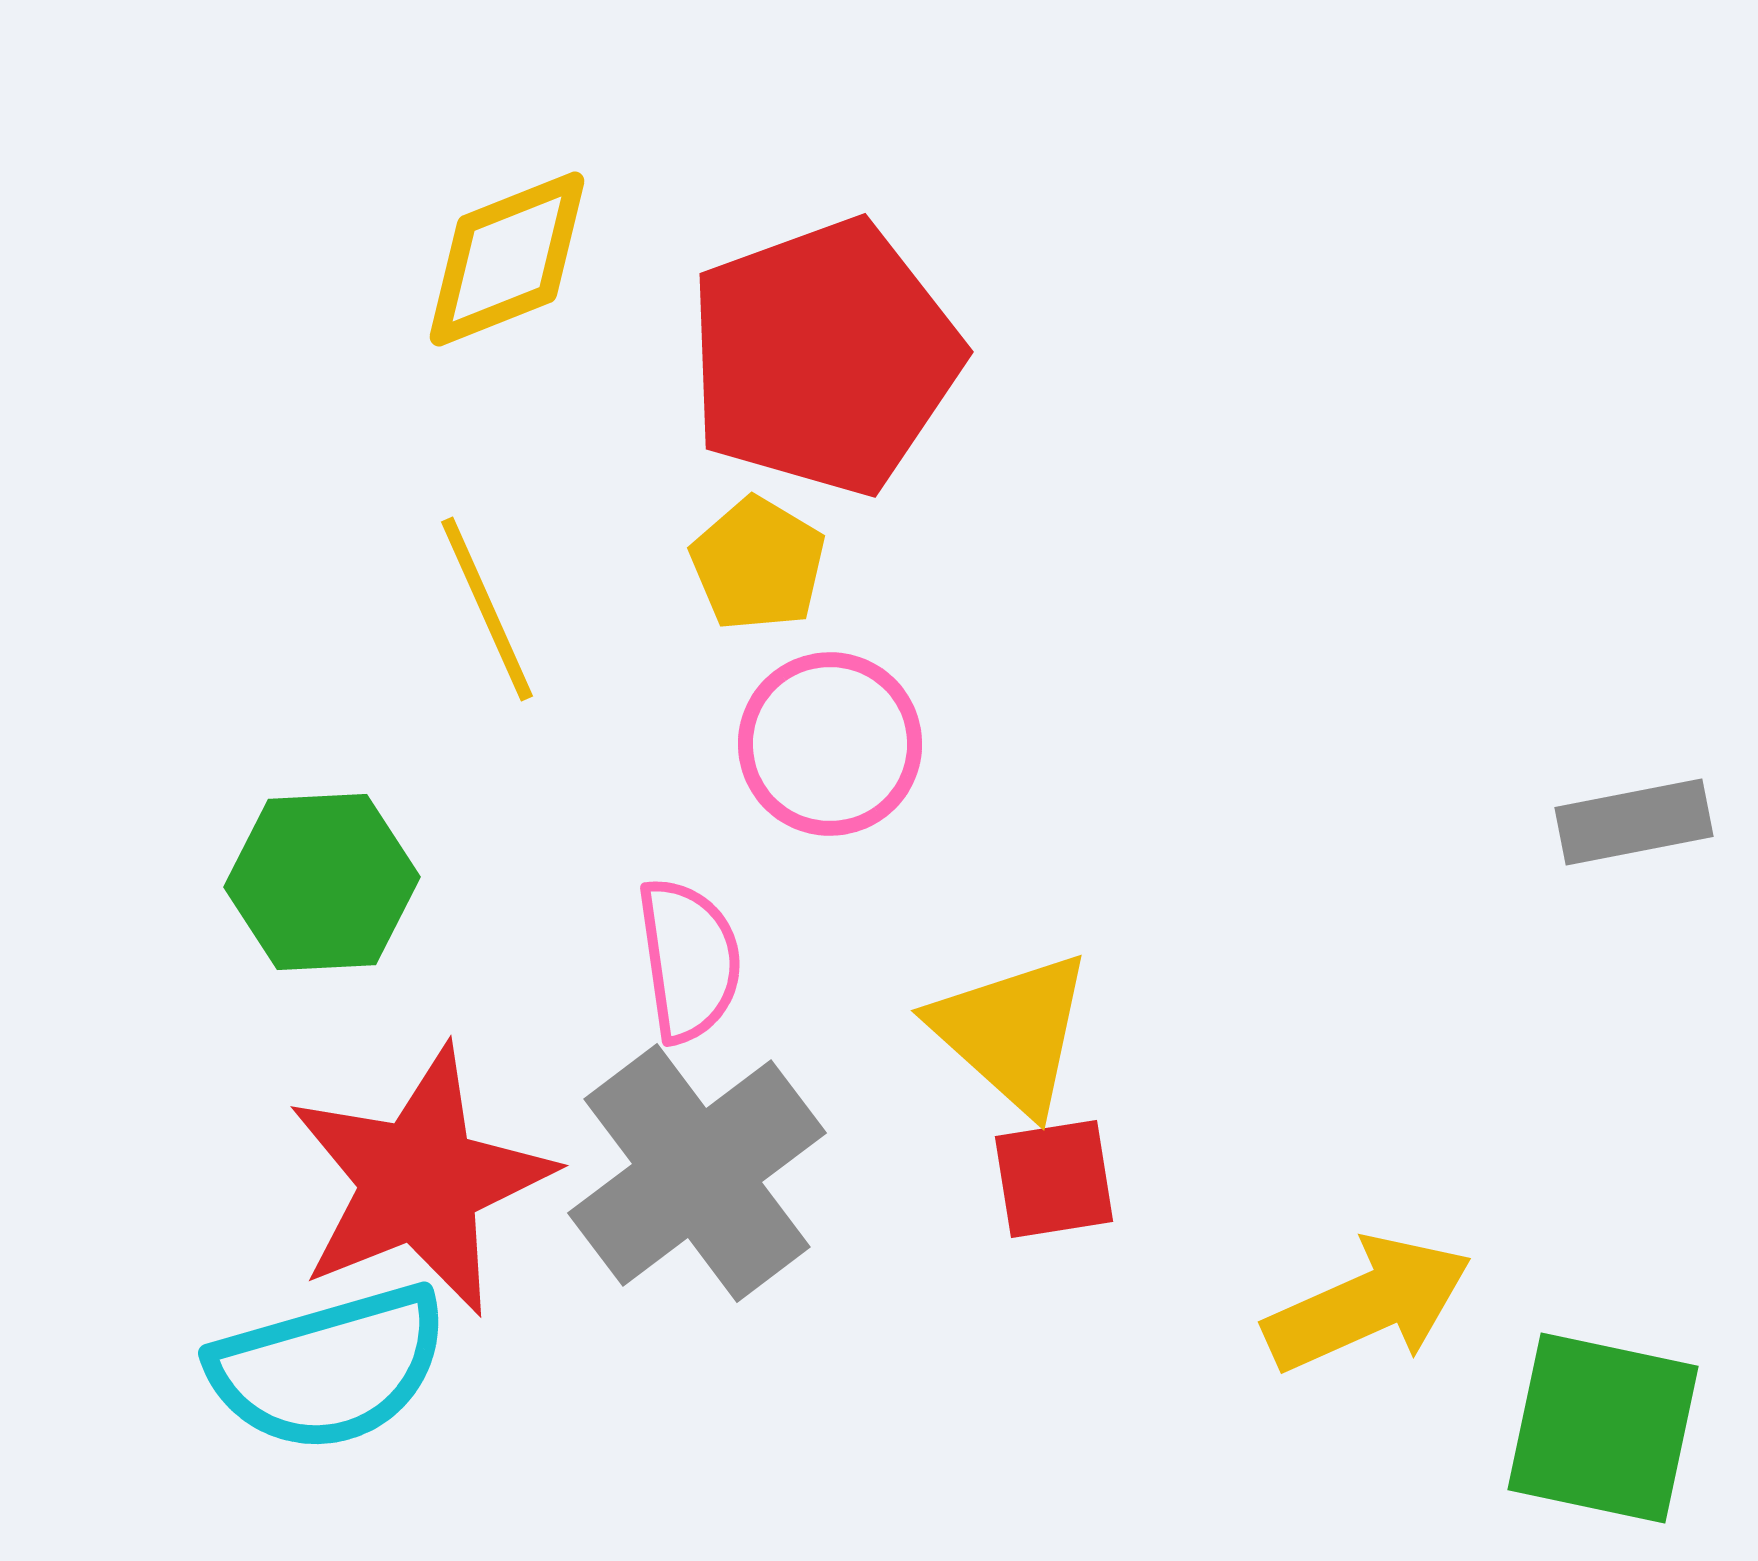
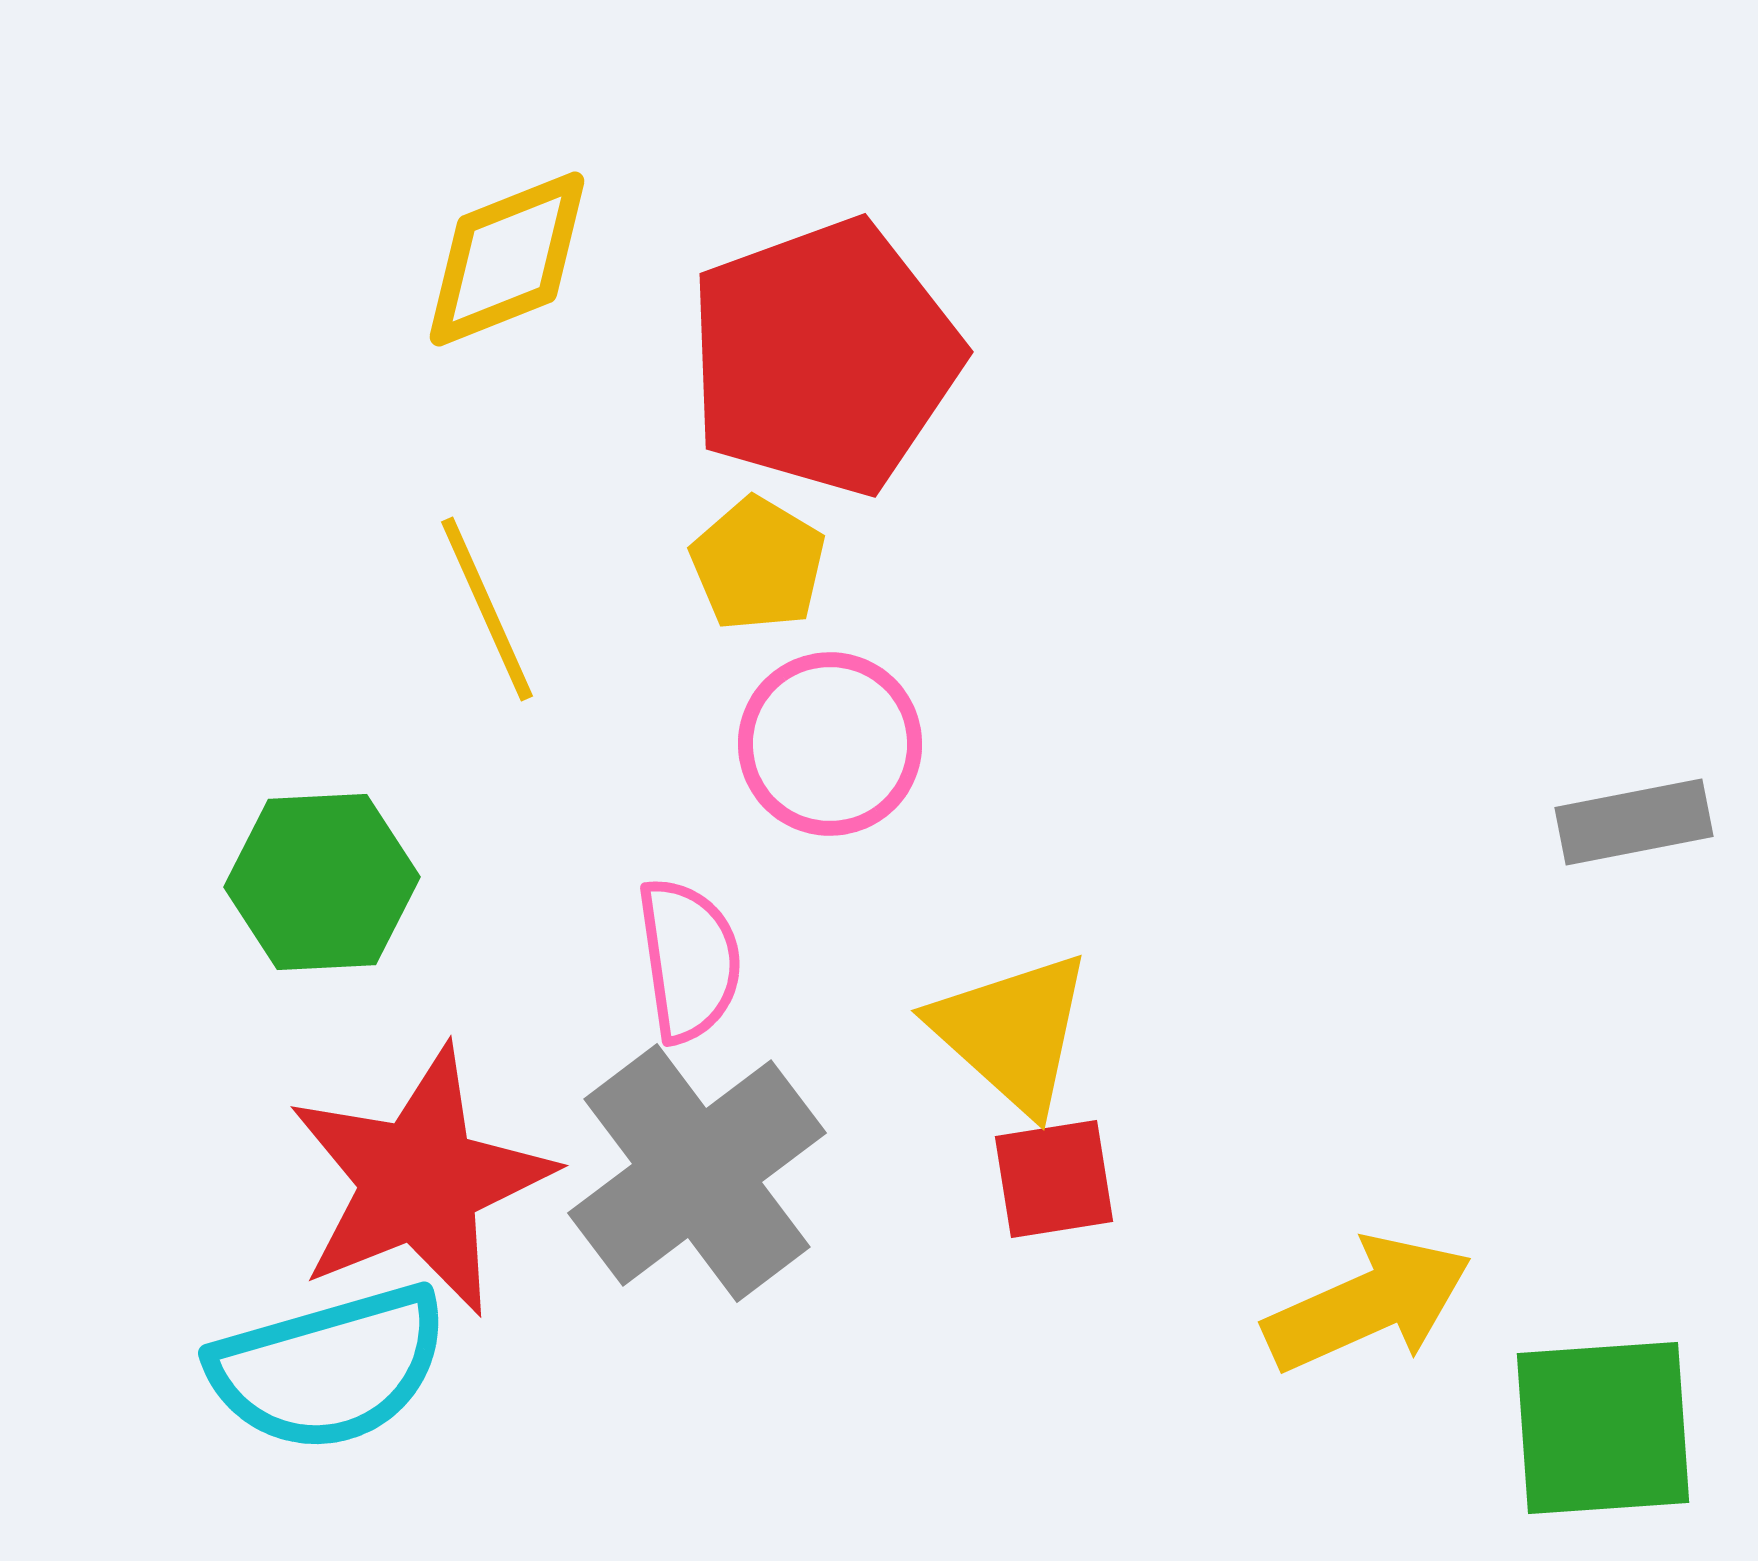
green square: rotated 16 degrees counterclockwise
